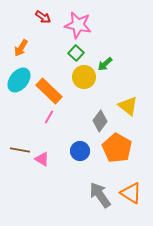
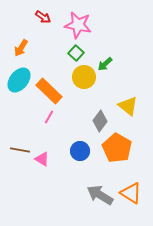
gray arrow: rotated 24 degrees counterclockwise
